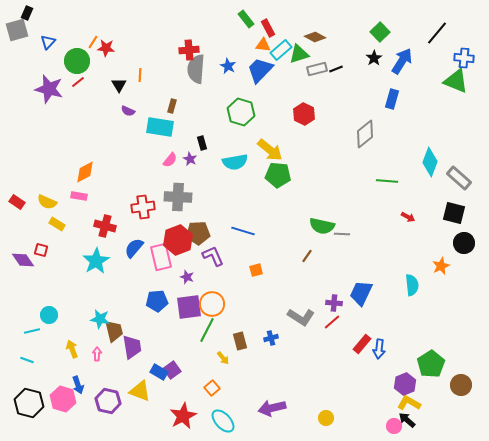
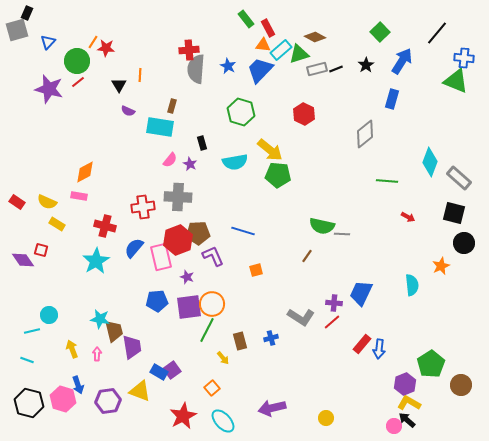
black star at (374, 58): moved 8 px left, 7 px down
purple star at (190, 159): moved 5 px down
purple hexagon at (108, 401): rotated 20 degrees counterclockwise
